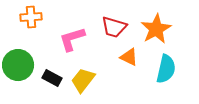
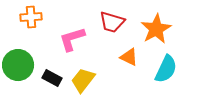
red trapezoid: moved 2 px left, 5 px up
cyan semicircle: rotated 12 degrees clockwise
